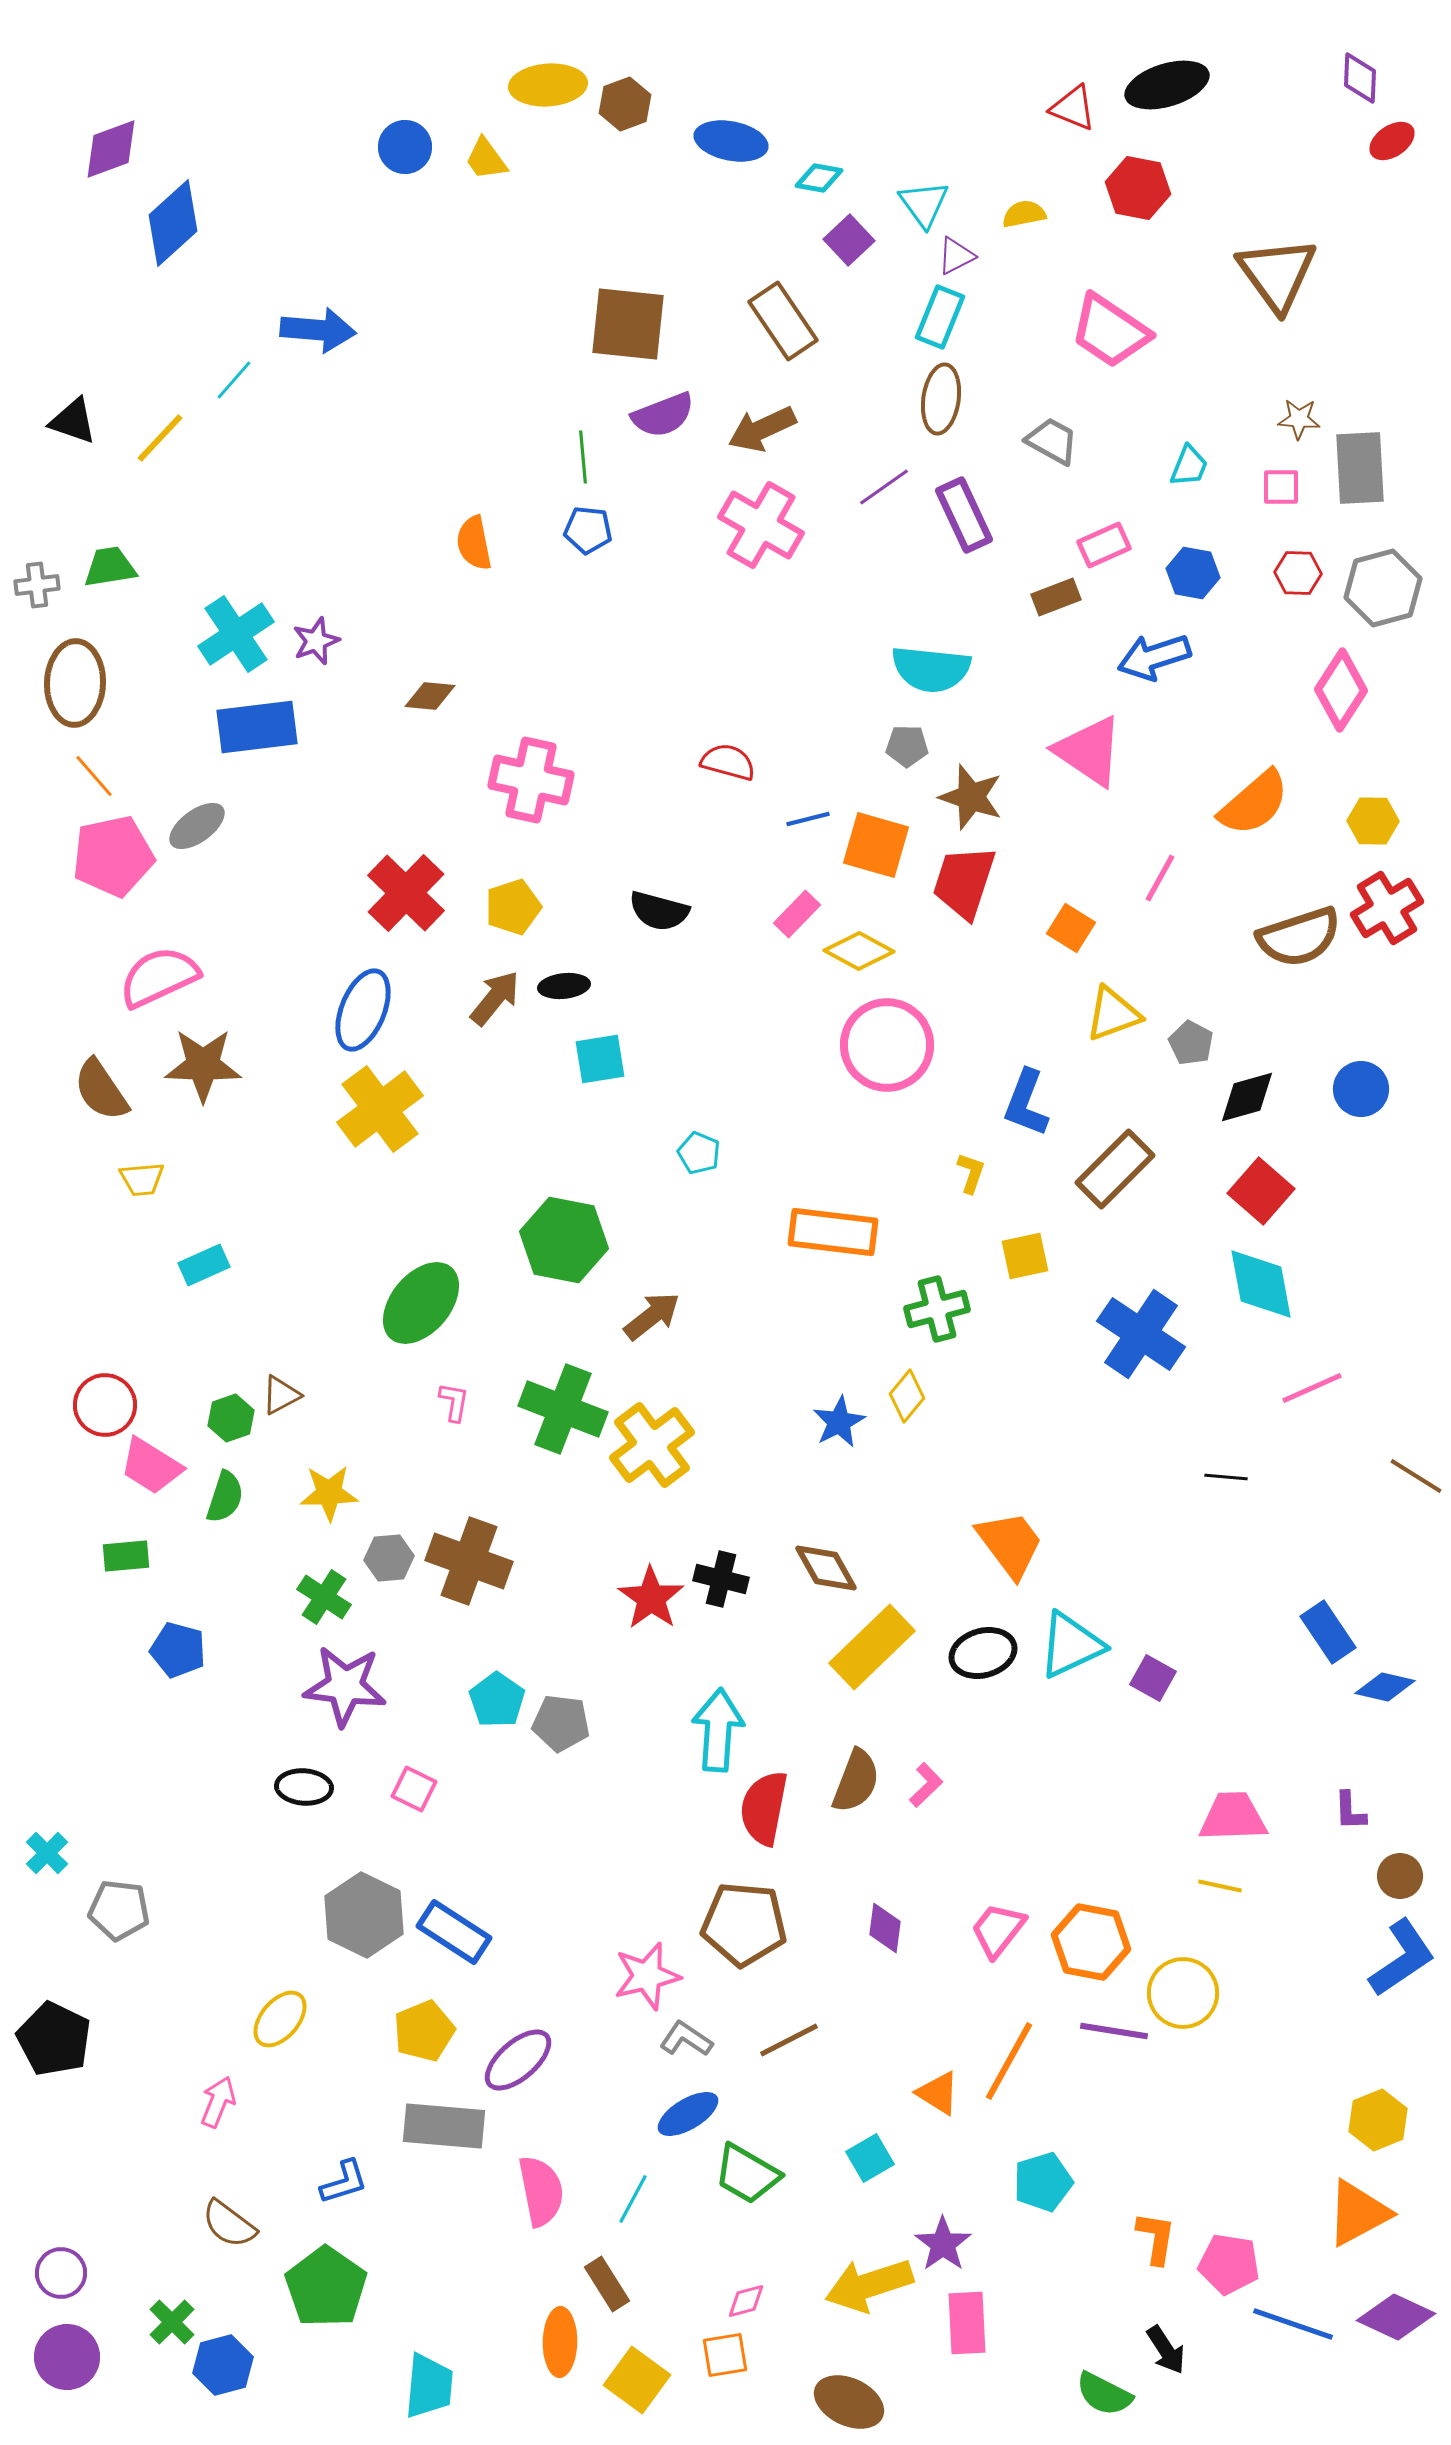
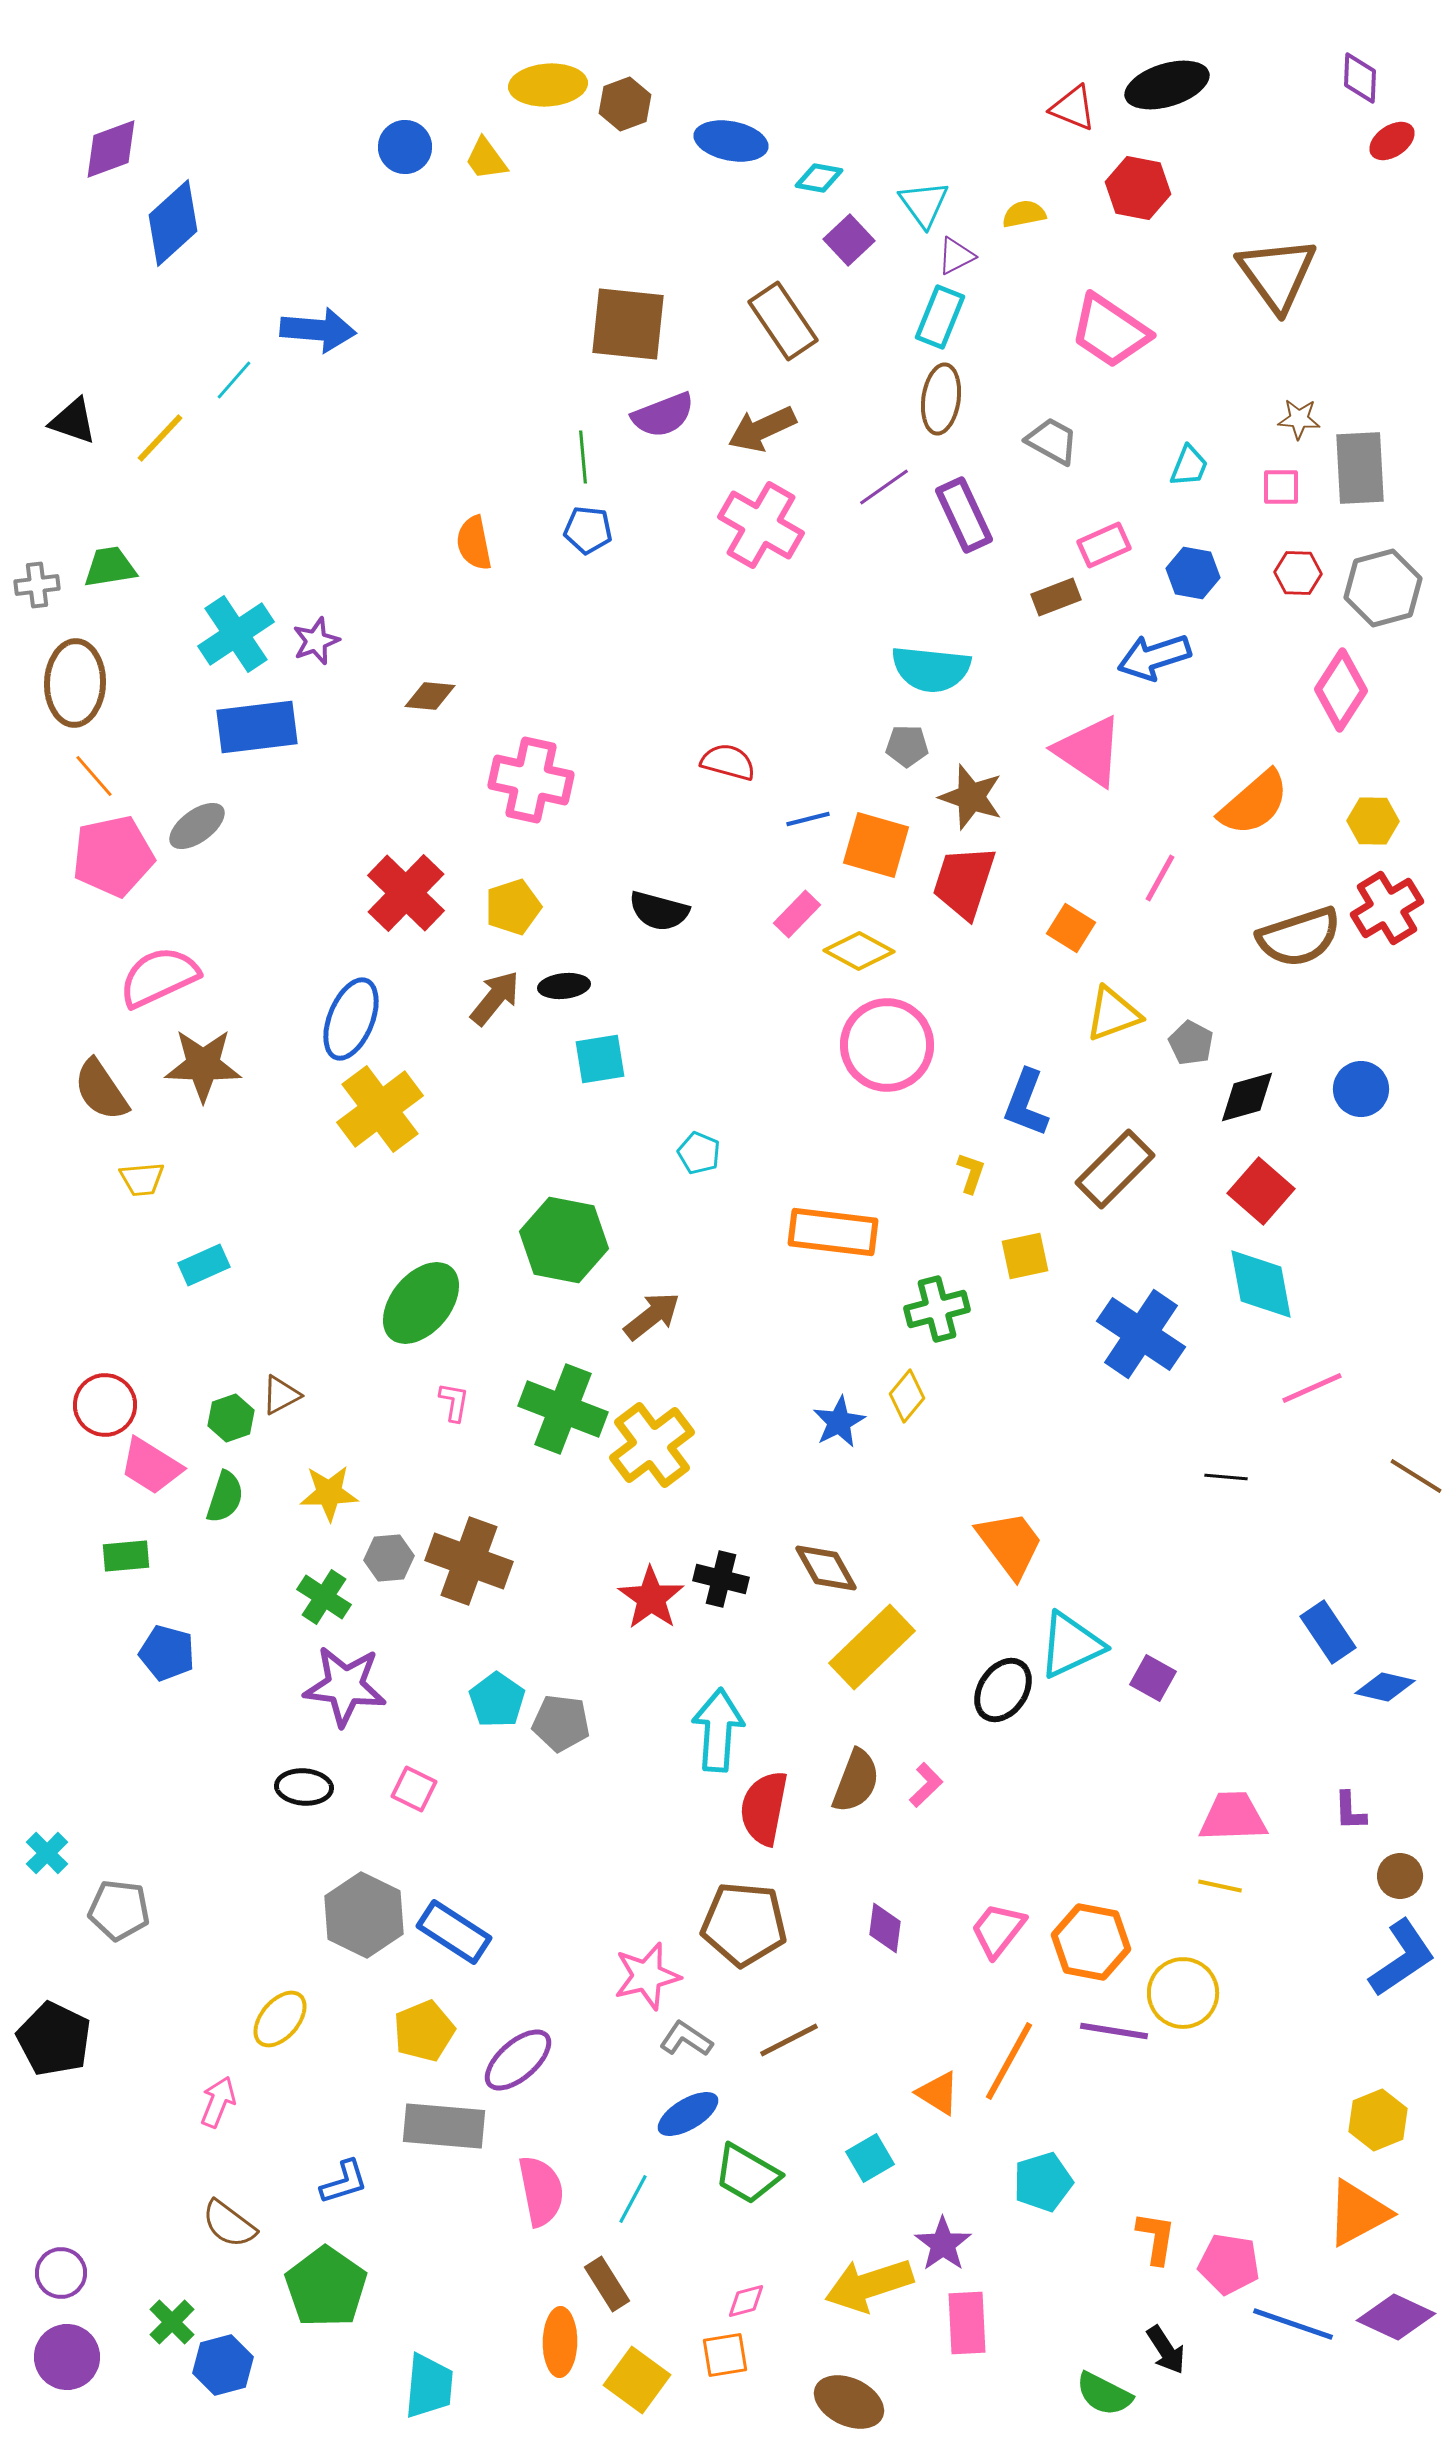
blue ellipse at (363, 1010): moved 12 px left, 9 px down
blue pentagon at (178, 1650): moved 11 px left, 3 px down
black ellipse at (983, 1653): moved 20 px right, 37 px down; rotated 40 degrees counterclockwise
